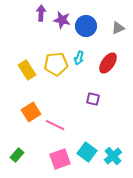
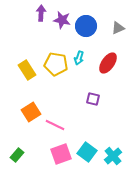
yellow pentagon: rotated 15 degrees clockwise
pink square: moved 1 px right, 5 px up
